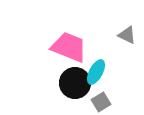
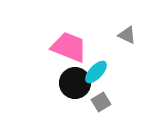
cyan ellipse: rotated 15 degrees clockwise
